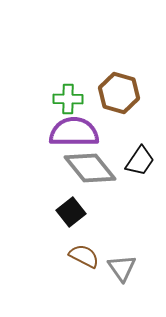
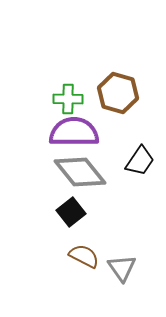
brown hexagon: moved 1 px left
gray diamond: moved 10 px left, 4 px down
